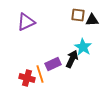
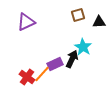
brown square: rotated 24 degrees counterclockwise
black triangle: moved 7 px right, 2 px down
purple rectangle: moved 2 px right
orange line: moved 2 px right; rotated 60 degrees clockwise
red cross: moved 1 px up; rotated 21 degrees clockwise
